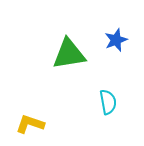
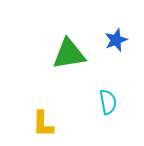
yellow L-shape: moved 13 px right; rotated 108 degrees counterclockwise
